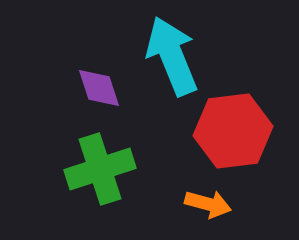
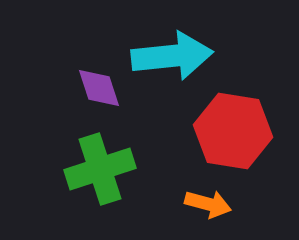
cyan arrow: rotated 106 degrees clockwise
red hexagon: rotated 16 degrees clockwise
